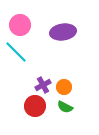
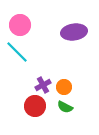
purple ellipse: moved 11 px right
cyan line: moved 1 px right
